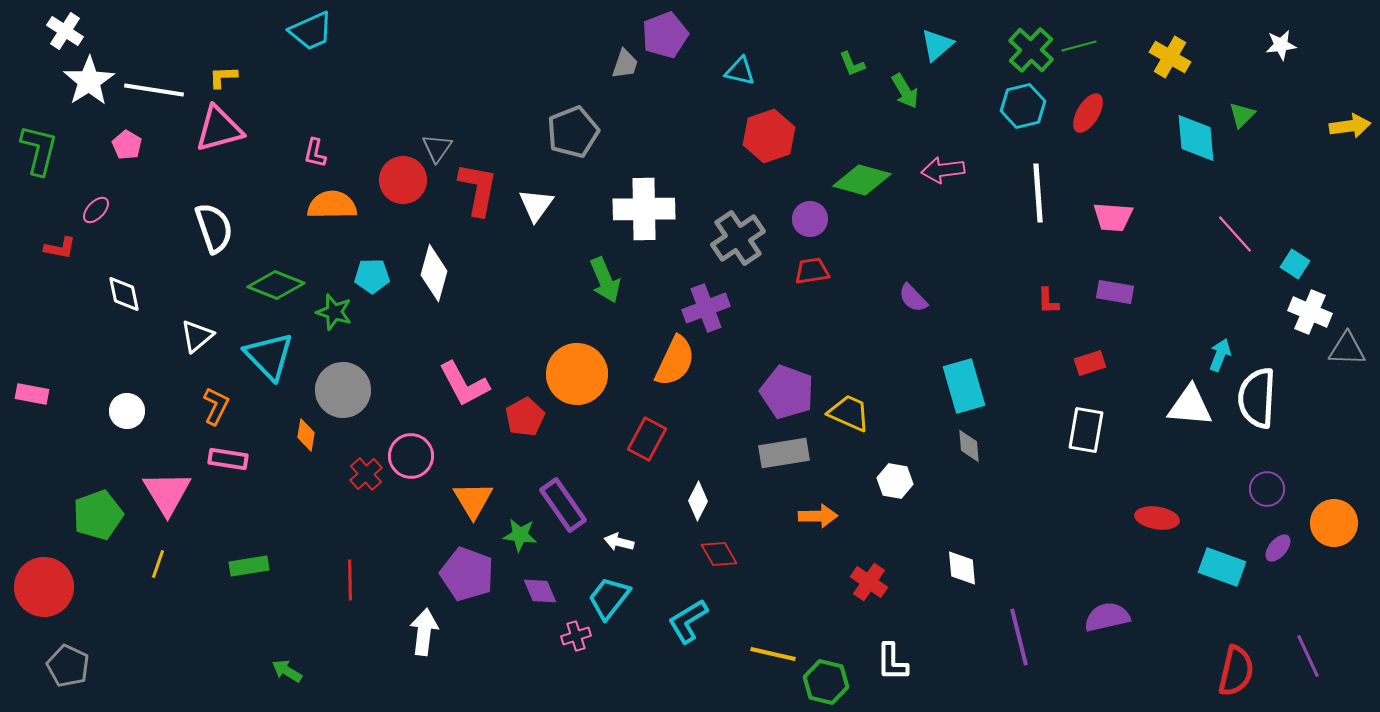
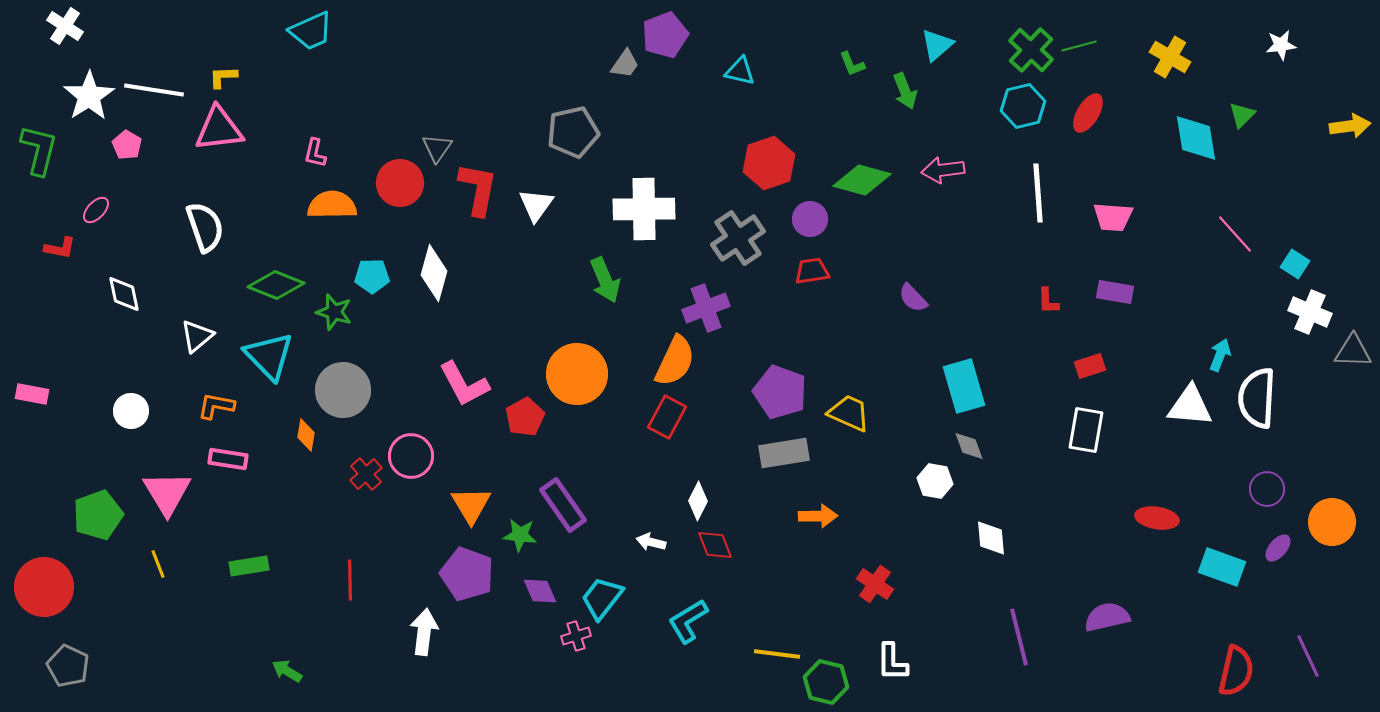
white cross at (65, 31): moved 5 px up
gray trapezoid at (625, 64): rotated 16 degrees clockwise
white star at (89, 81): moved 15 px down
green arrow at (905, 91): rotated 9 degrees clockwise
pink triangle at (219, 129): rotated 8 degrees clockwise
gray pentagon at (573, 132): rotated 9 degrees clockwise
red hexagon at (769, 136): moved 27 px down
cyan diamond at (1196, 138): rotated 4 degrees counterclockwise
red circle at (403, 180): moved 3 px left, 3 px down
white semicircle at (214, 228): moved 9 px left, 1 px up
gray triangle at (1347, 349): moved 6 px right, 2 px down
red rectangle at (1090, 363): moved 3 px down
purple pentagon at (787, 392): moved 7 px left
orange L-shape at (216, 406): rotated 105 degrees counterclockwise
white circle at (127, 411): moved 4 px right
red rectangle at (647, 439): moved 20 px right, 22 px up
gray diamond at (969, 446): rotated 16 degrees counterclockwise
white hexagon at (895, 481): moved 40 px right
orange triangle at (473, 500): moved 2 px left, 5 px down
orange circle at (1334, 523): moved 2 px left, 1 px up
white arrow at (619, 542): moved 32 px right
red diamond at (719, 554): moved 4 px left, 9 px up; rotated 9 degrees clockwise
yellow line at (158, 564): rotated 40 degrees counterclockwise
white diamond at (962, 568): moved 29 px right, 30 px up
red cross at (869, 582): moved 6 px right, 2 px down
cyan trapezoid at (609, 598): moved 7 px left
yellow line at (773, 654): moved 4 px right; rotated 6 degrees counterclockwise
